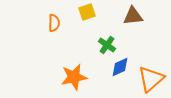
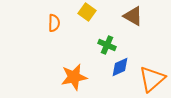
yellow square: rotated 36 degrees counterclockwise
brown triangle: rotated 35 degrees clockwise
green cross: rotated 12 degrees counterclockwise
orange triangle: moved 1 px right
